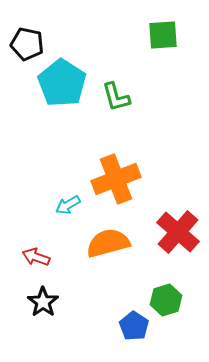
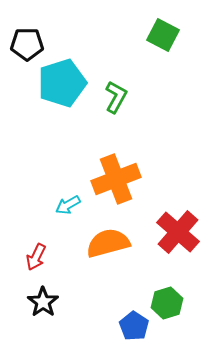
green square: rotated 32 degrees clockwise
black pentagon: rotated 12 degrees counterclockwise
cyan pentagon: rotated 21 degrees clockwise
green L-shape: rotated 136 degrees counterclockwise
red arrow: rotated 84 degrees counterclockwise
green hexagon: moved 1 px right, 3 px down
